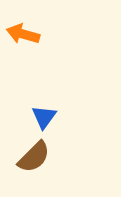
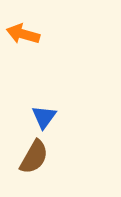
brown semicircle: rotated 15 degrees counterclockwise
